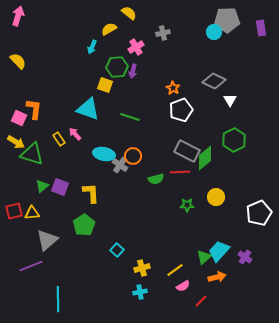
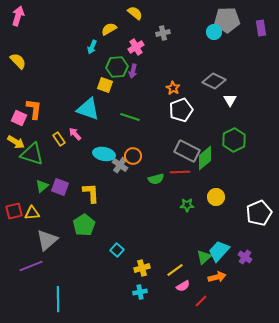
yellow semicircle at (129, 13): moved 6 px right
